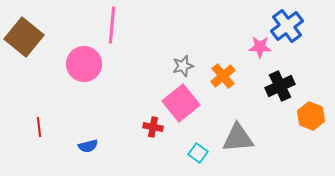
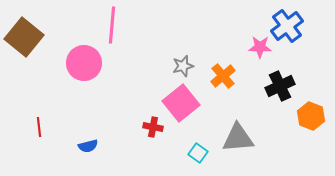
pink circle: moved 1 px up
